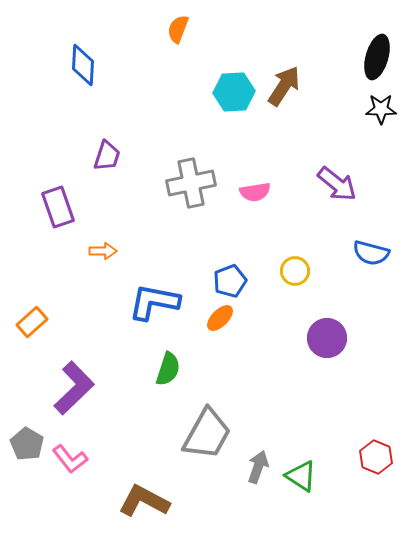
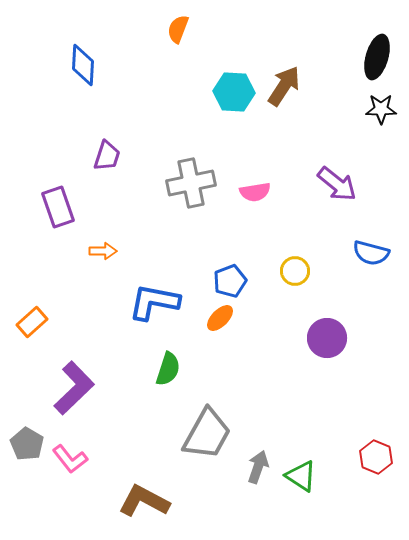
cyan hexagon: rotated 6 degrees clockwise
